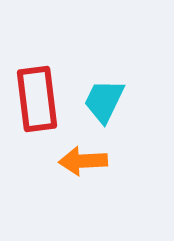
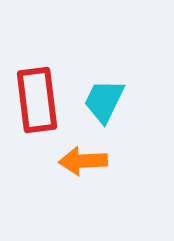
red rectangle: moved 1 px down
